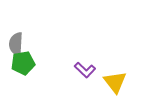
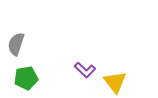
gray semicircle: rotated 15 degrees clockwise
green pentagon: moved 3 px right, 15 px down
